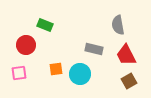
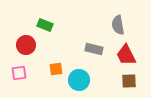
cyan circle: moved 1 px left, 6 px down
brown square: rotated 28 degrees clockwise
